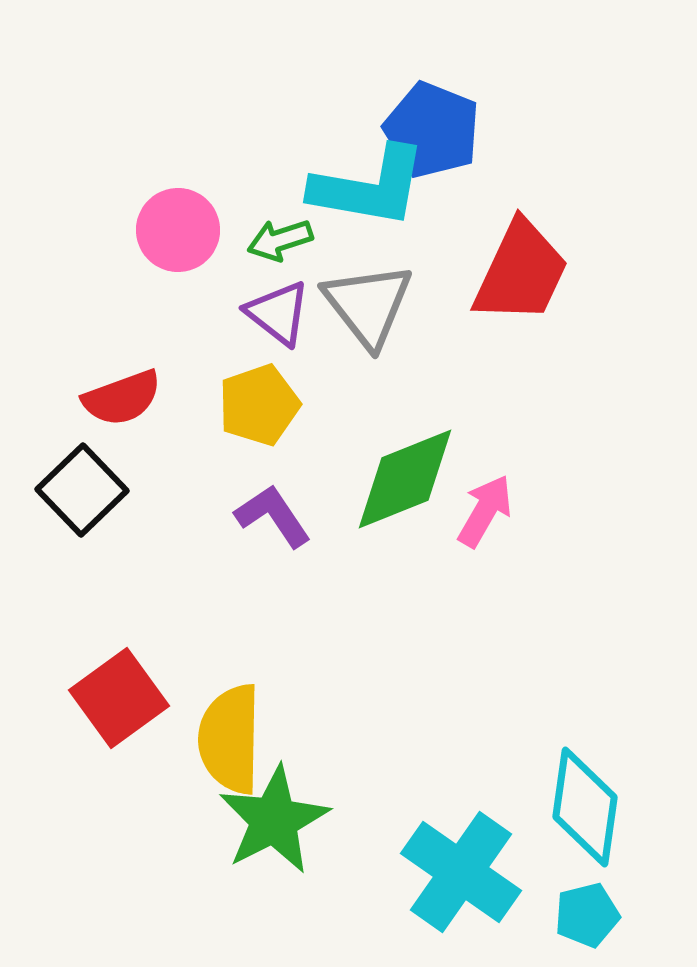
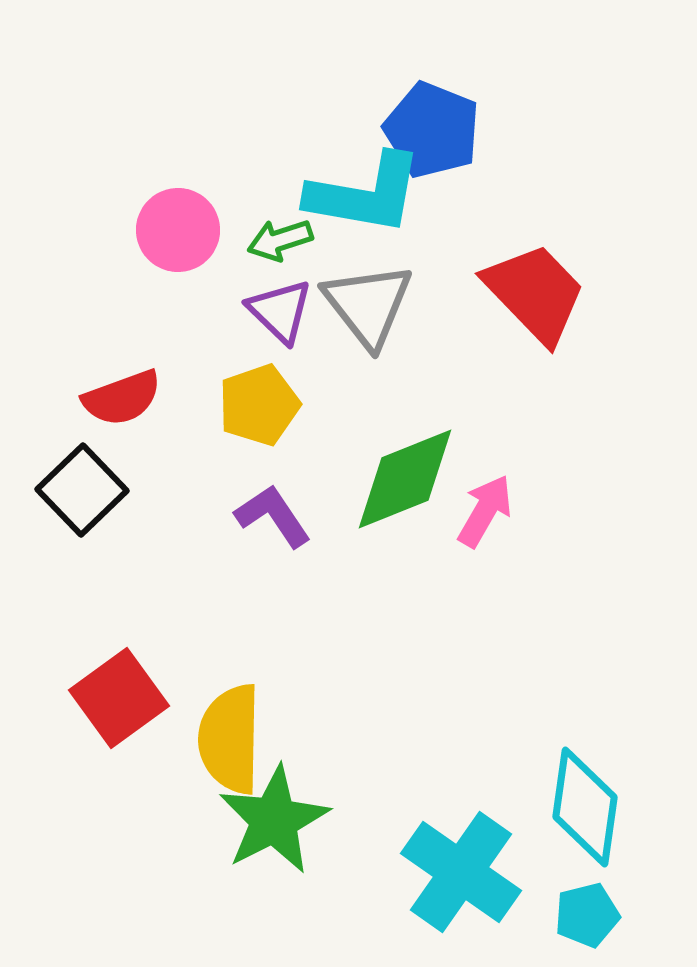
cyan L-shape: moved 4 px left, 7 px down
red trapezoid: moved 14 px right, 21 px down; rotated 69 degrees counterclockwise
purple triangle: moved 2 px right, 2 px up; rotated 6 degrees clockwise
